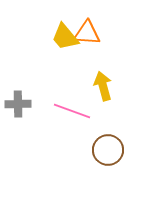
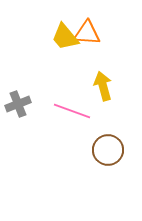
gray cross: rotated 20 degrees counterclockwise
